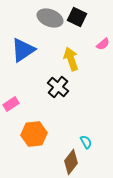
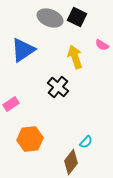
pink semicircle: moved 1 px left, 1 px down; rotated 72 degrees clockwise
yellow arrow: moved 4 px right, 2 px up
orange hexagon: moved 4 px left, 5 px down
cyan semicircle: rotated 72 degrees clockwise
